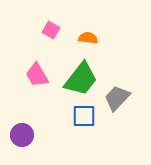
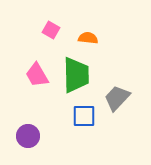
green trapezoid: moved 5 px left, 4 px up; rotated 39 degrees counterclockwise
purple circle: moved 6 px right, 1 px down
